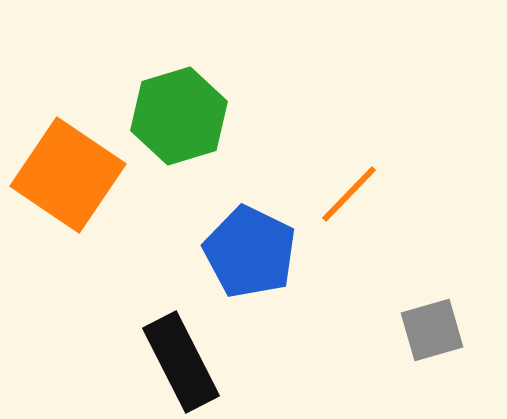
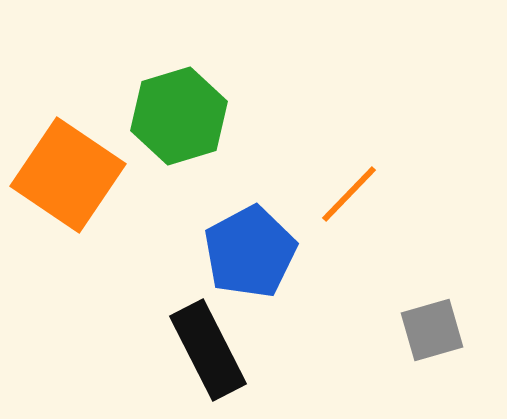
blue pentagon: rotated 18 degrees clockwise
black rectangle: moved 27 px right, 12 px up
